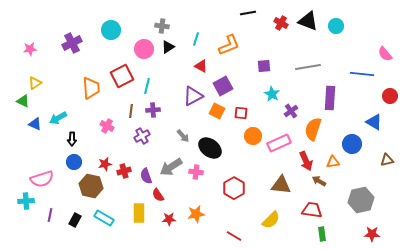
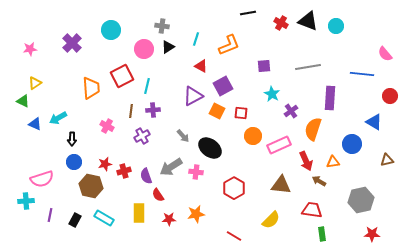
purple cross at (72, 43): rotated 18 degrees counterclockwise
pink rectangle at (279, 143): moved 2 px down
